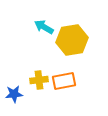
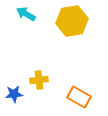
cyan arrow: moved 18 px left, 13 px up
yellow hexagon: moved 19 px up
orange rectangle: moved 15 px right, 16 px down; rotated 40 degrees clockwise
